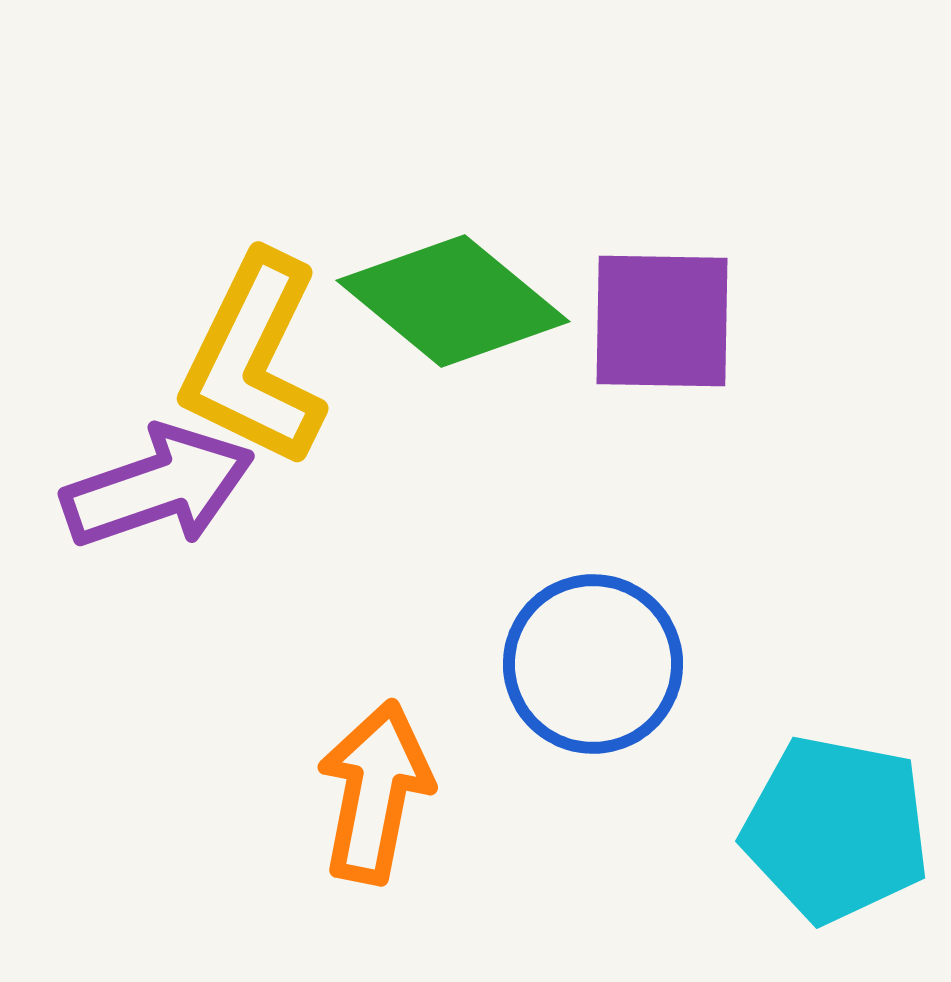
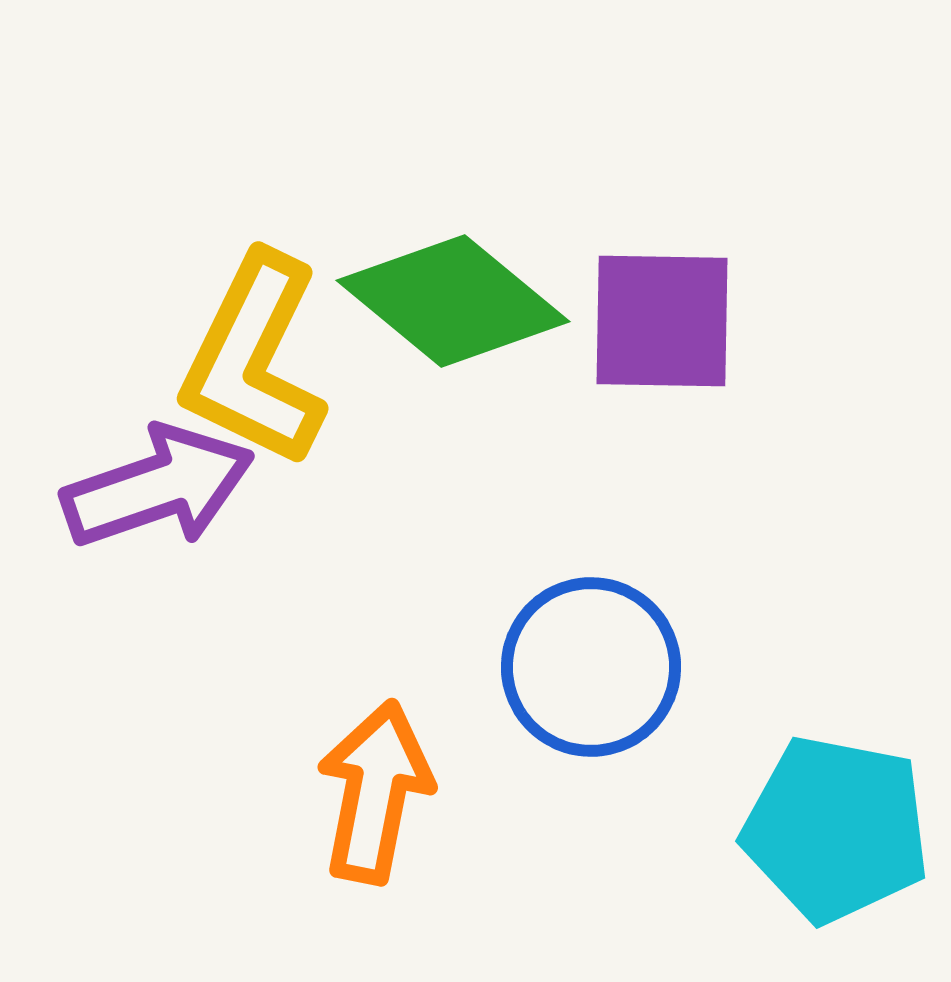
blue circle: moved 2 px left, 3 px down
